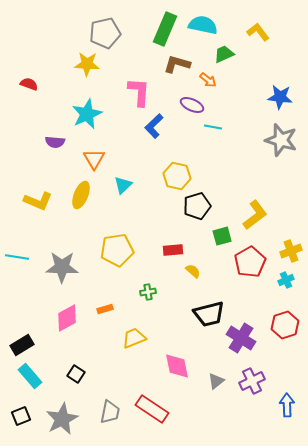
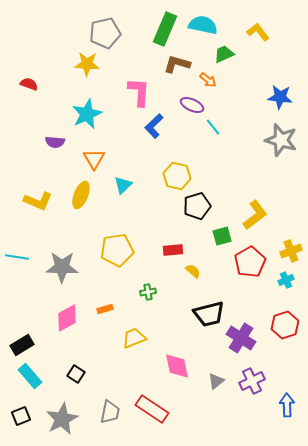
cyan line at (213, 127): rotated 42 degrees clockwise
